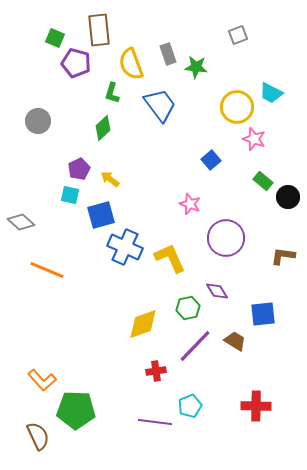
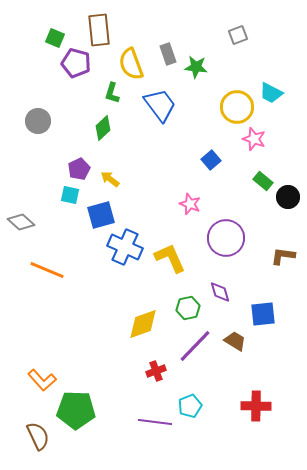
purple diamond at (217, 291): moved 3 px right, 1 px down; rotated 15 degrees clockwise
red cross at (156, 371): rotated 12 degrees counterclockwise
